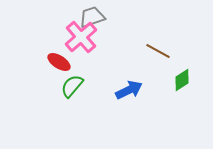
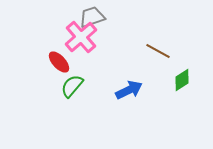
red ellipse: rotated 15 degrees clockwise
